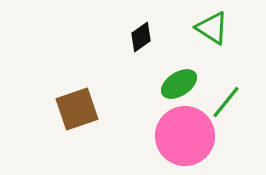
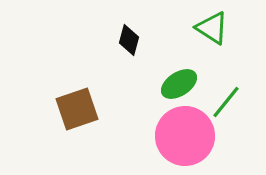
black diamond: moved 12 px left, 3 px down; rotated 40 degrees counterclockwise
